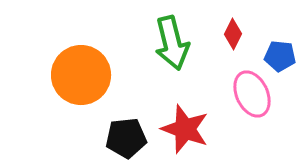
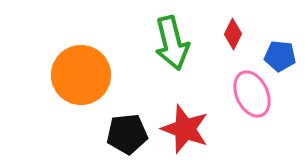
black pentagon: moved 1 px right, 4 px up
